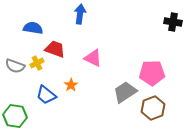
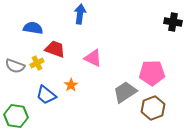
green hexagon: moved 1 px right
